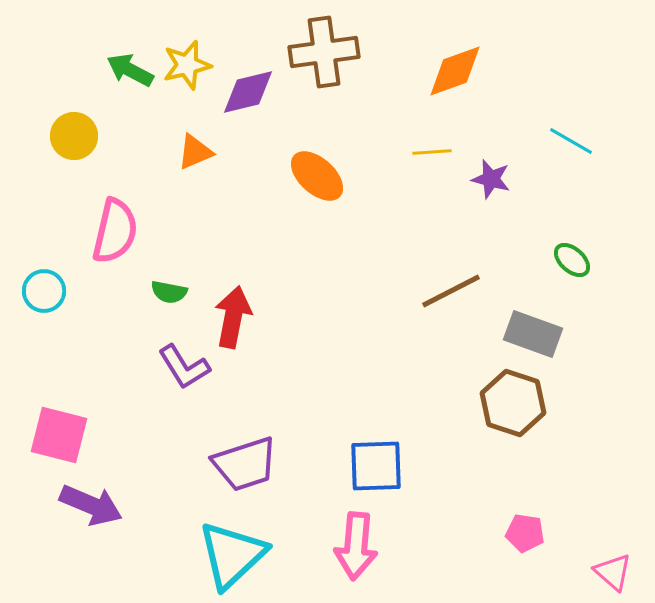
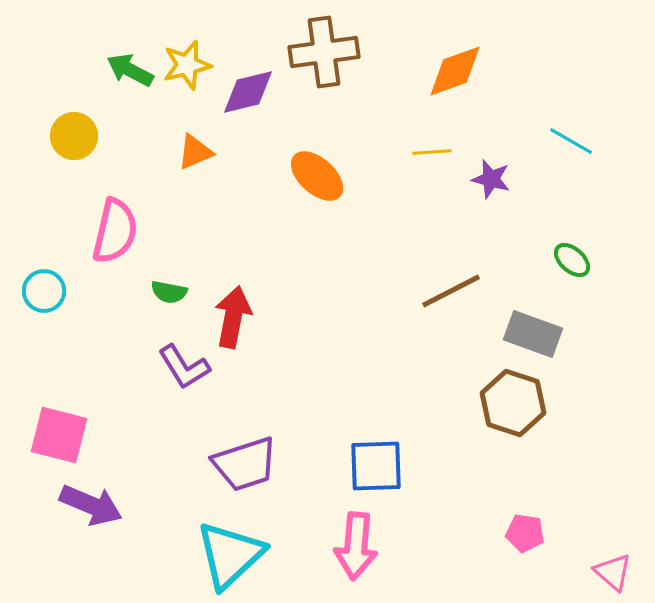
cyan triangle: moved 2 px left
